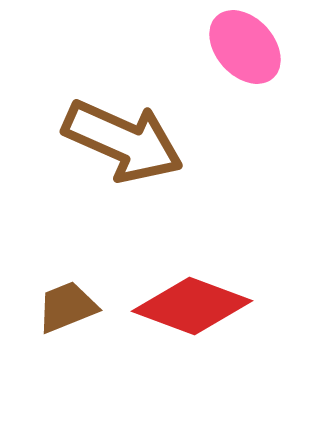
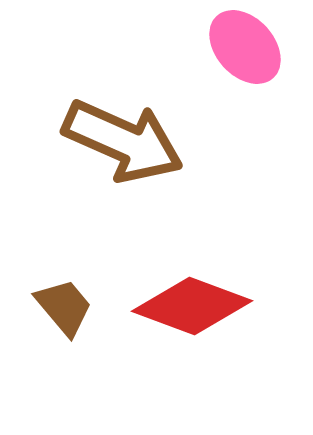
brown trapezoid: moved 3 px left; rotated 72 degrees clockwise
